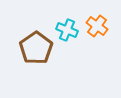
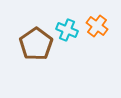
brown pentagon: moved 4 px up
